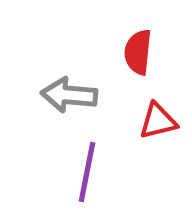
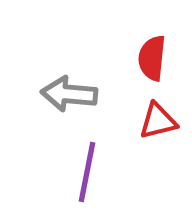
red semicircle: moved 14 px right, 6 px down
gray arrow: moved 1 px up
